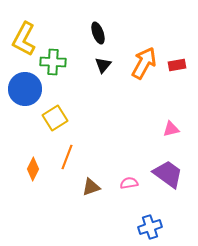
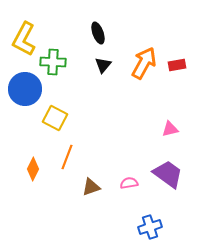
yellow square: rotated 30 degrees counterclockwise
pink triangle: moved 1 px left
